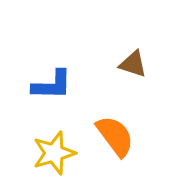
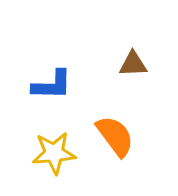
brown triangle: rotated 20 degrees counterclockwise
yellow star: rotated 12 degrees clockwise
